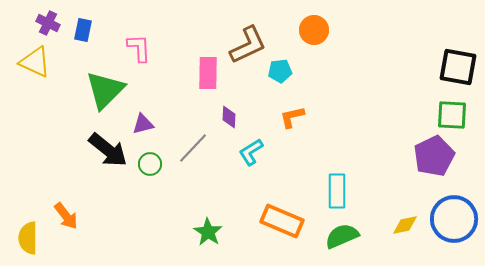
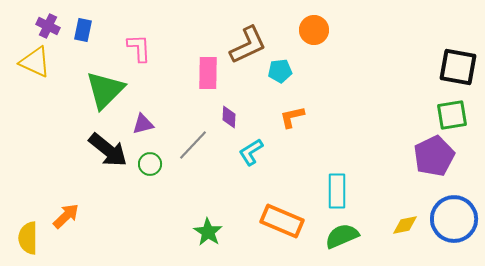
purple cross: moved 3 px down
green square: rotated 12 degrees counterclockwise
gray line: moved 3 px up
orange arrow: rotated 96 degrees counterclockwise
